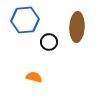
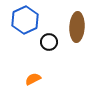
blue hexagon: rotated 20 degrees counterclockwise
orange semicircle: moved 1 px left, 2 px down; rotated 42 degrees counterclockwise
